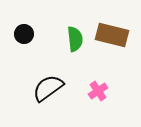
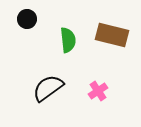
black circle: moved 3 px right, 15 px up
green semicircle: moved 7 px left, 1 px down
